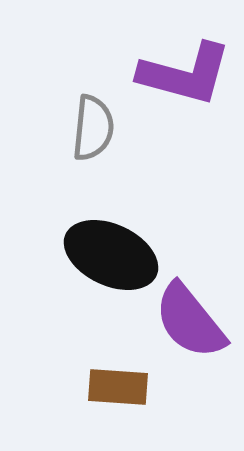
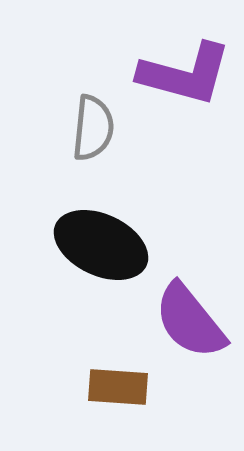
black ellipse: moved 10 px left, 10 px up
